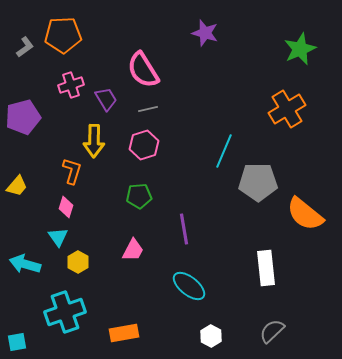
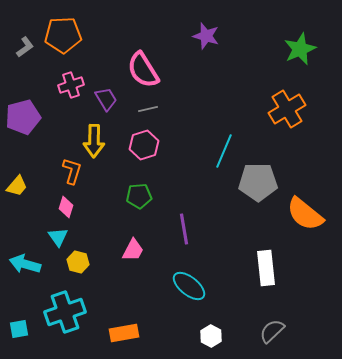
purple star: moved 1 px right, 3 px down
yellow hexagon: rotated 15 degrees counterclockwise
cyan square: moved 2 px right, 13 px up
